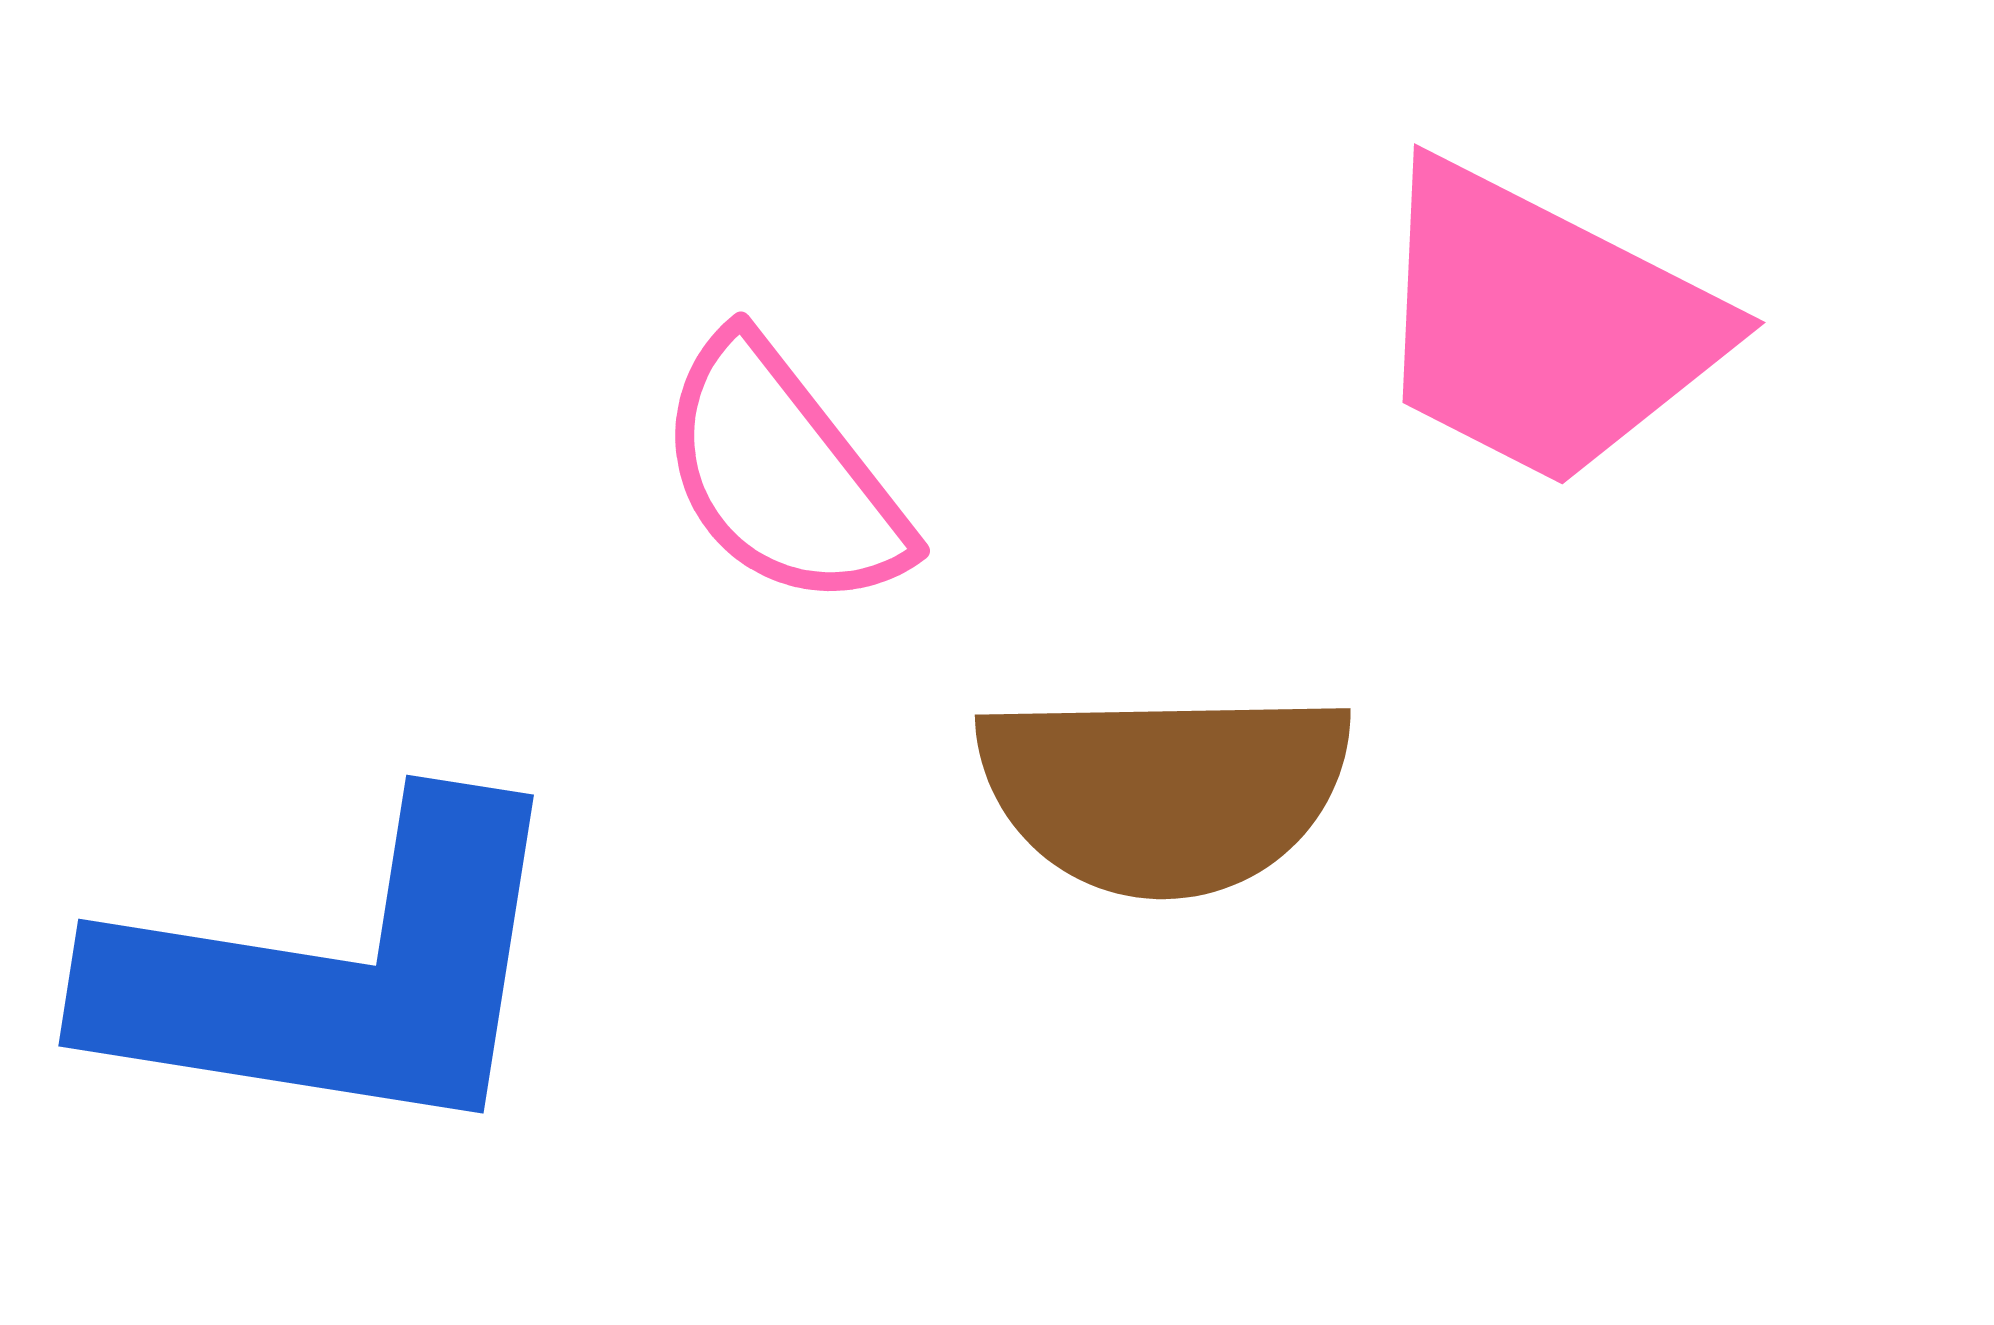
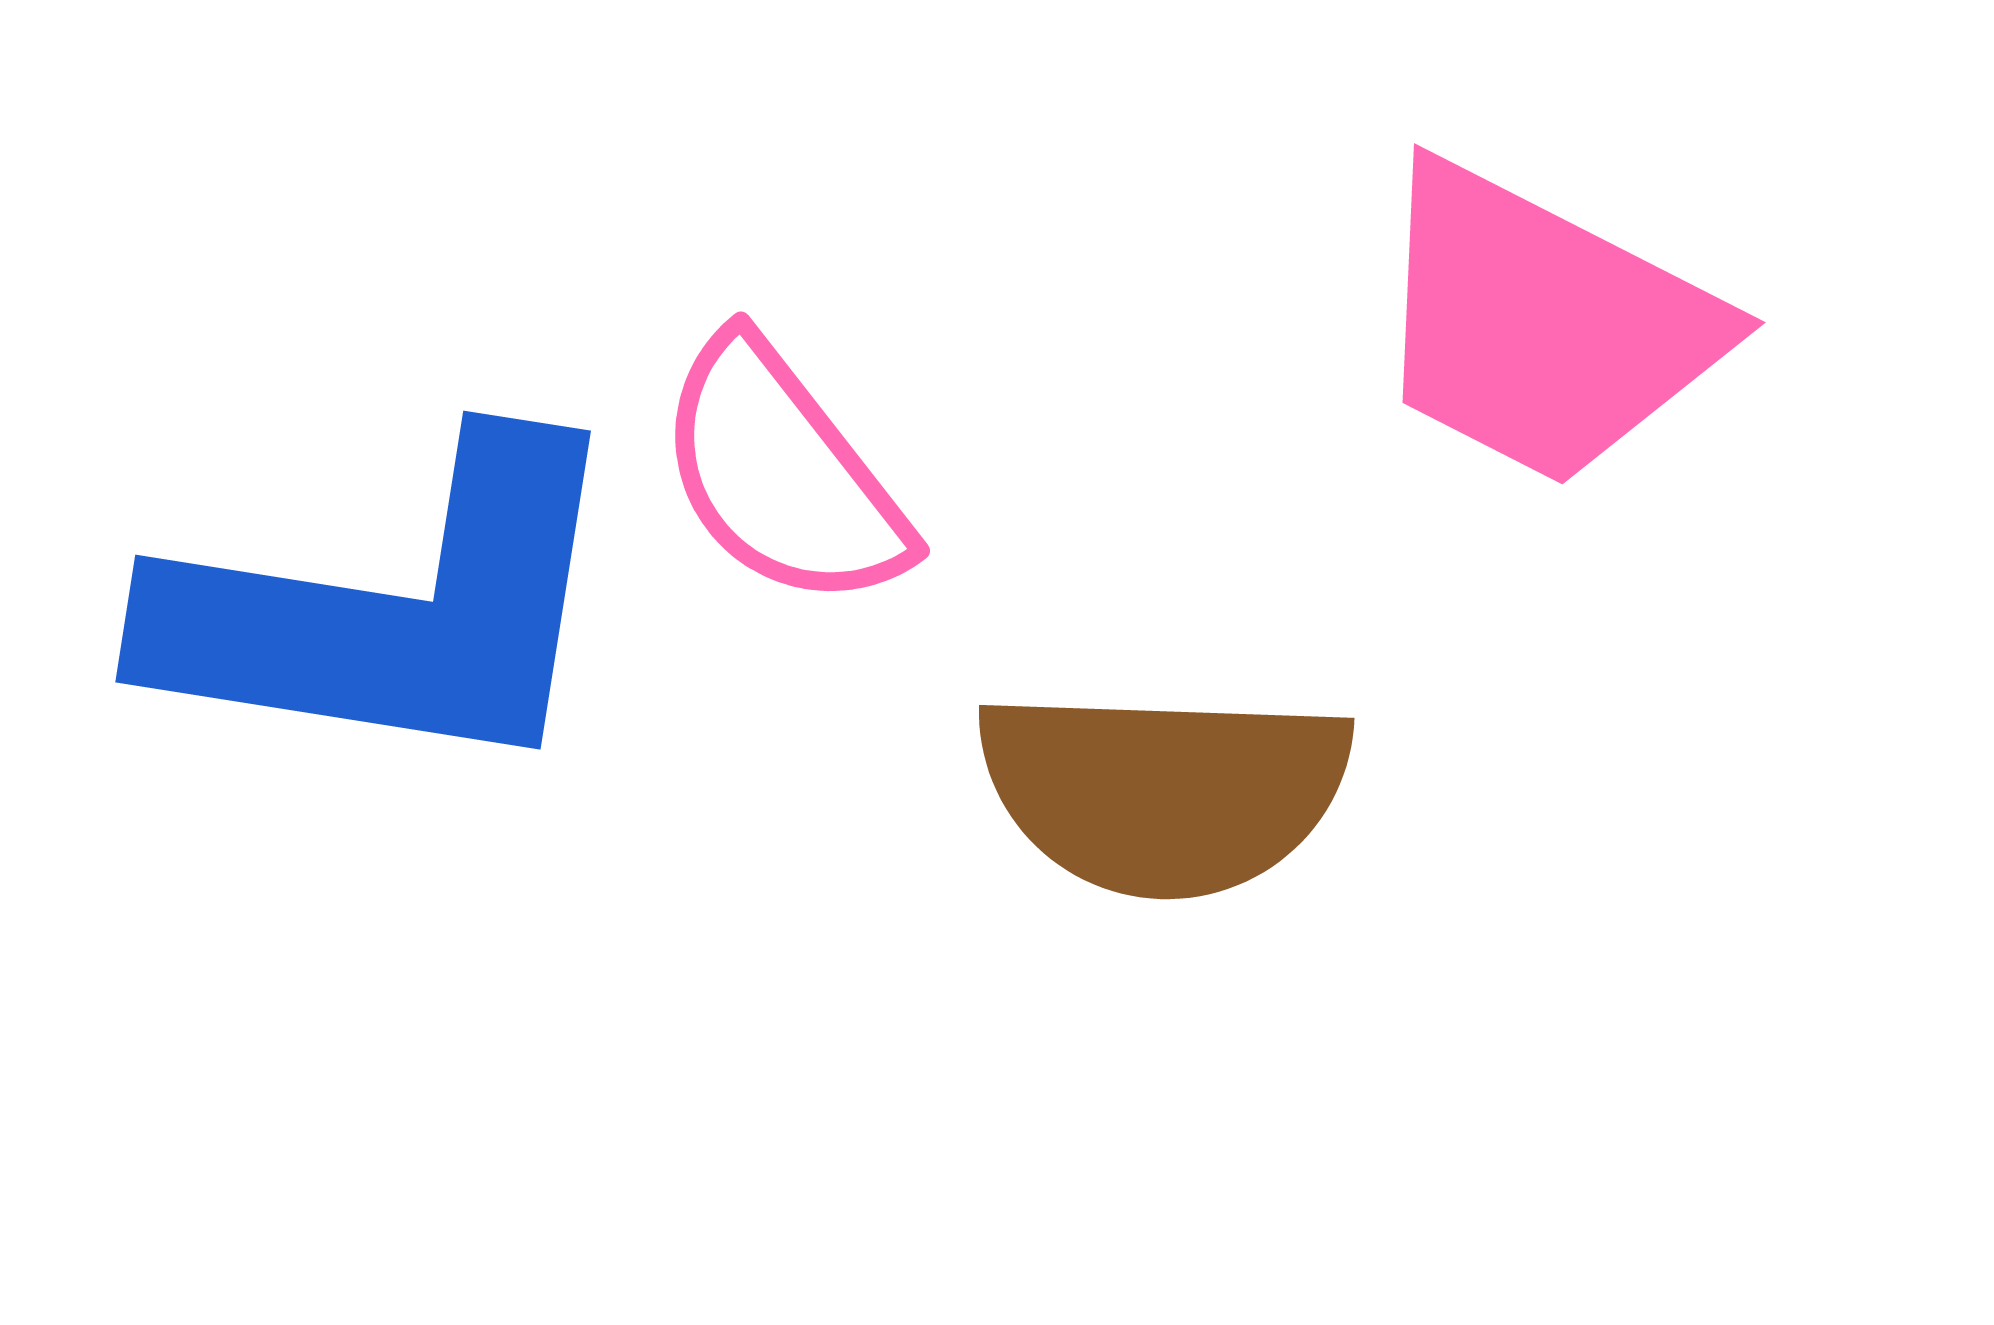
brown semicircle: rotated 3 degrees clockwise
blue L-shape: moved 57 px right, 364 px up
